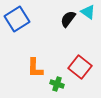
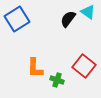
red square: moved 4 px right, 1 px up
green cross: moved 4 px up
